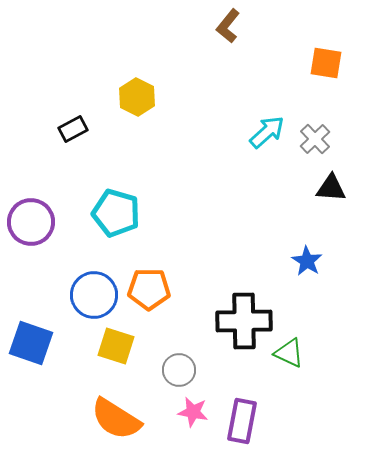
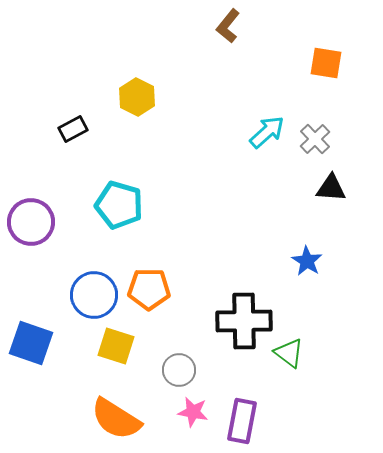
cyan pentagon: moved 3 px right, 8 px up
green triangle: rotated 12 degrees clockwise
